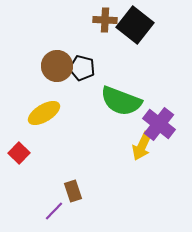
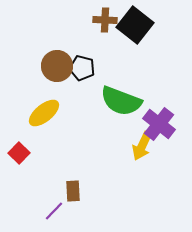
yellow ellipse: rotated 8 degrees counterclockwise
brown rectangle: rotated 15 degrees clockwise
